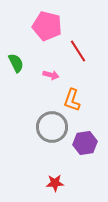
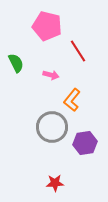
orange L-shape: rotated 20 degrees clockwise
